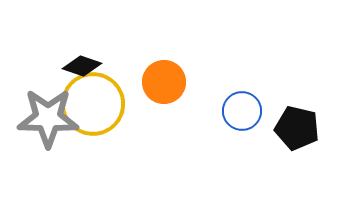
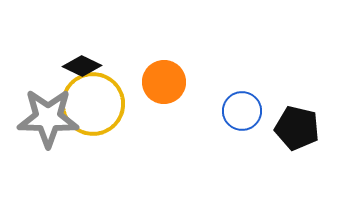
black diamond: rotated 6 degrees clockwise
